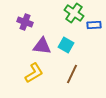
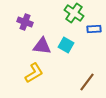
blue rectangle: moved 4 px down
brown line: moved 15 px right, 8 px down; rotated 12 degrees clockwise
